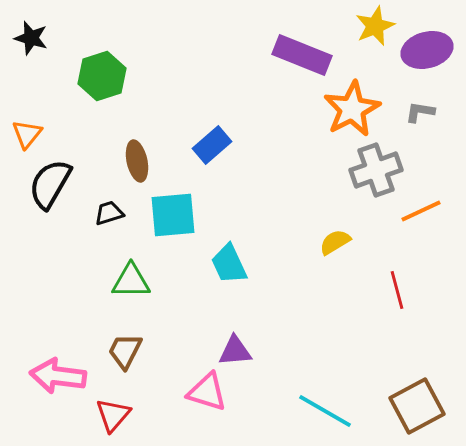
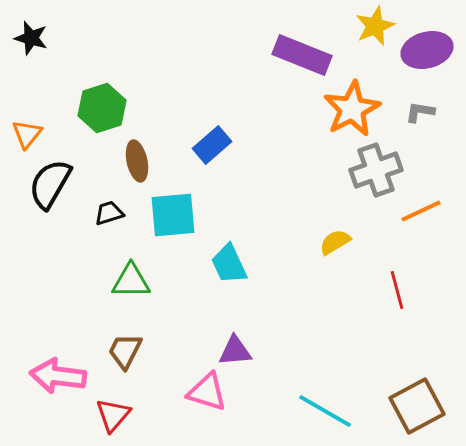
green hexagon: moved 32 px down
